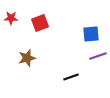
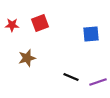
red star: moved 1 px right, 7 px down
purple line: moved 26 px down
black line: rotated 42 degrees clockwise
